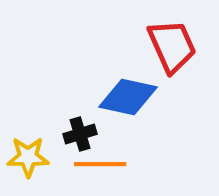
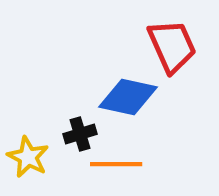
yellow star: rotated 27 degrees clockwise
orange line: moved 16 px right
